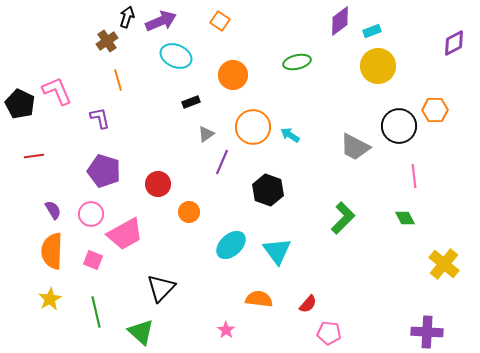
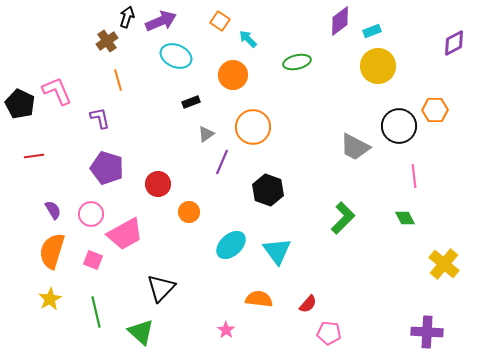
cyan arrow at (290, 135): moved 42 px left, 96 px up; rotated 12 degrees clockwise
purple pentagon at (104, 171): moved 3 px right, 3 px up
orange semicircle at (52, 251): rotated 15 degrees clockwise
